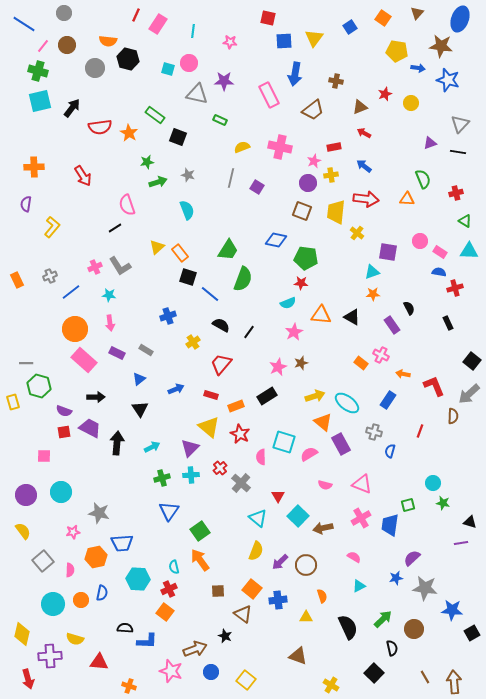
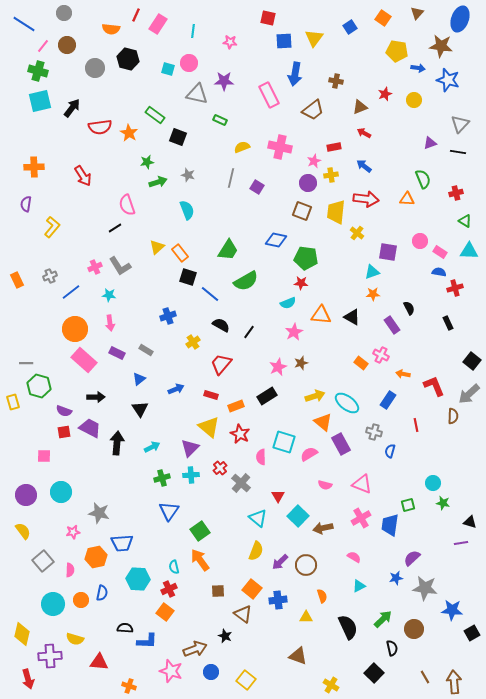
orange semicircle at (108, 41): moved 3 px right, 12 px up
yellow circle at (411, 103): moved 3 px right, 3 px up
green semicircle at (243, 279): moved 3 px right, 2 px down; rotated 40 degrees clockwise
red line at (420, 431): moved 4 px left, 6 px up; rotated 32 degrees counterclockwise
